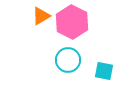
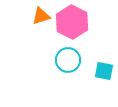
orange triangle: rotated 12 degrees clockwise
